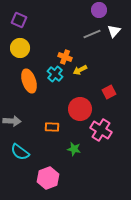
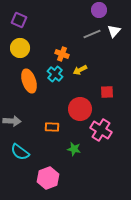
orange cross: moved 3 px left, 3 px up
red square: moved 2 px left; rotated 24 degrees clockwise
